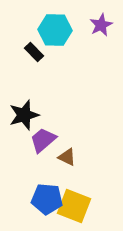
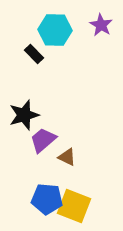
purple star: rotated 15 degrees counterclockwise
black rectangle: moved 2 px down
